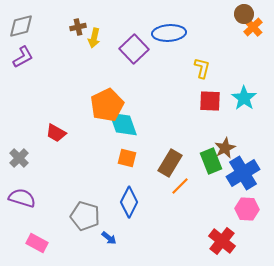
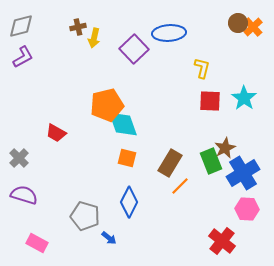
brown circle: moved 6 px left, 9 px down
orange pentagon: rotated 12 degrees clockwise
purple semicircle: moved 2 px right, 3 px up
